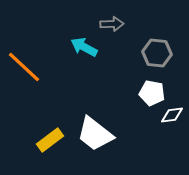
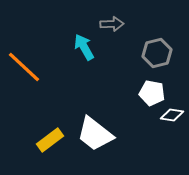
cyan arrow: rotated 32 degrees clockwise
gray hexagon: rotated 20 degrees counterclockwise
white diamond: rotated 15 degrees clockwise
